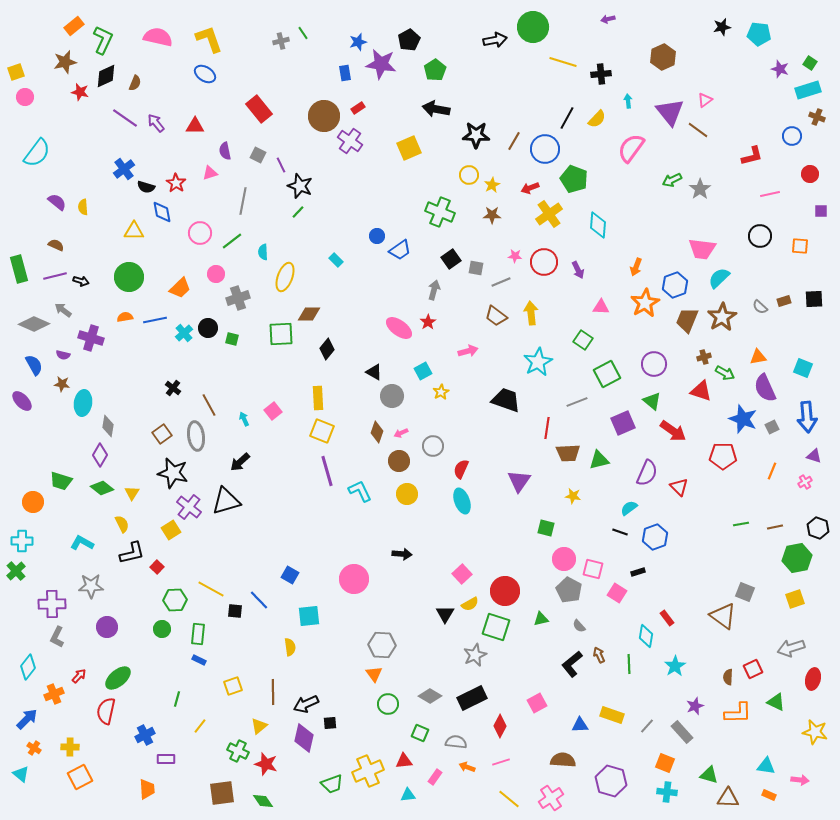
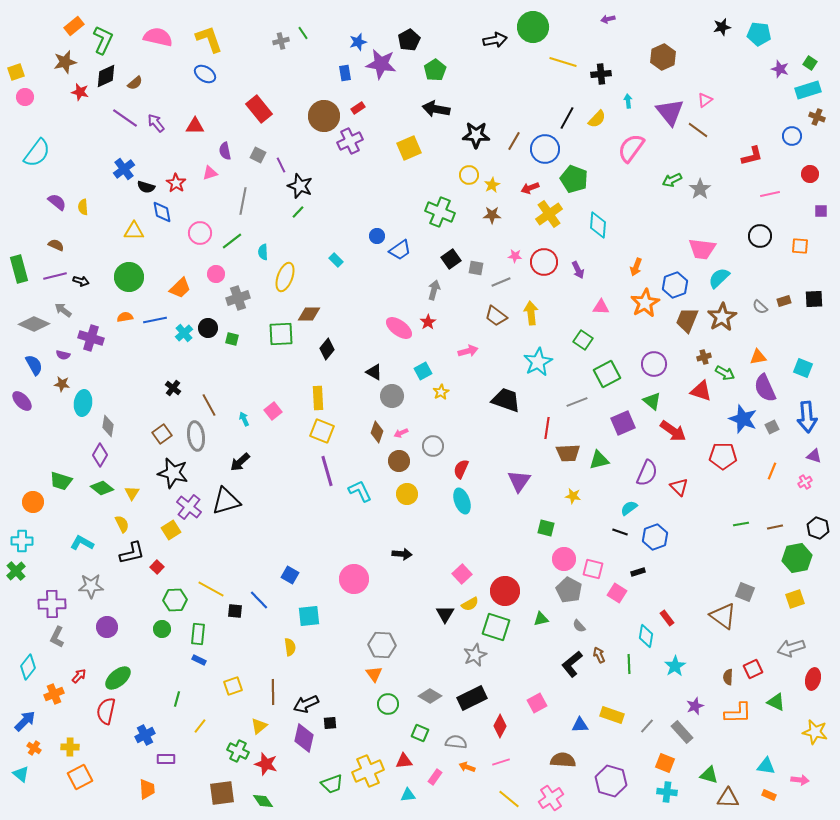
brown semicircle at (135, 83): rotated 28 degrees clockwise
purple cross at (350, 141): rotated 30 degrees clockwise
blue arrow at (27, 719): moved 2 px left, 2 px down
